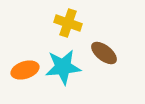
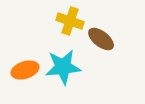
yellow cross: moved 2 px right, 2 px up
brown ellipse: moved 3 px left, 14 px up
